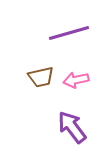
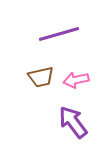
purple line: moved 10 px left, 1 px down
purple arrow: moved 1 px right, 5 px up
